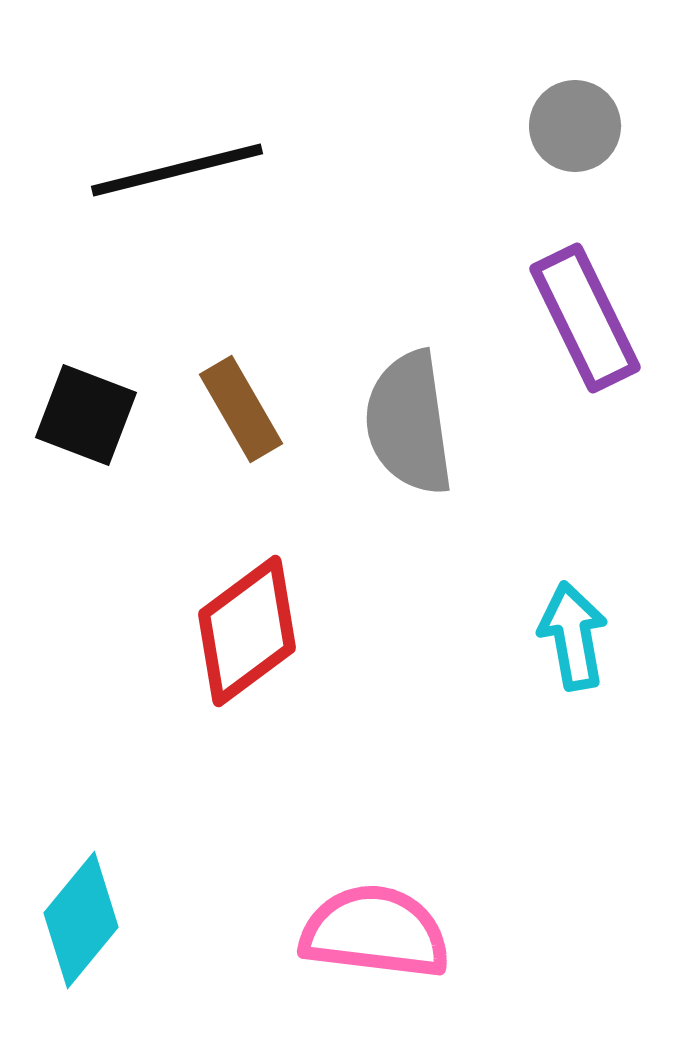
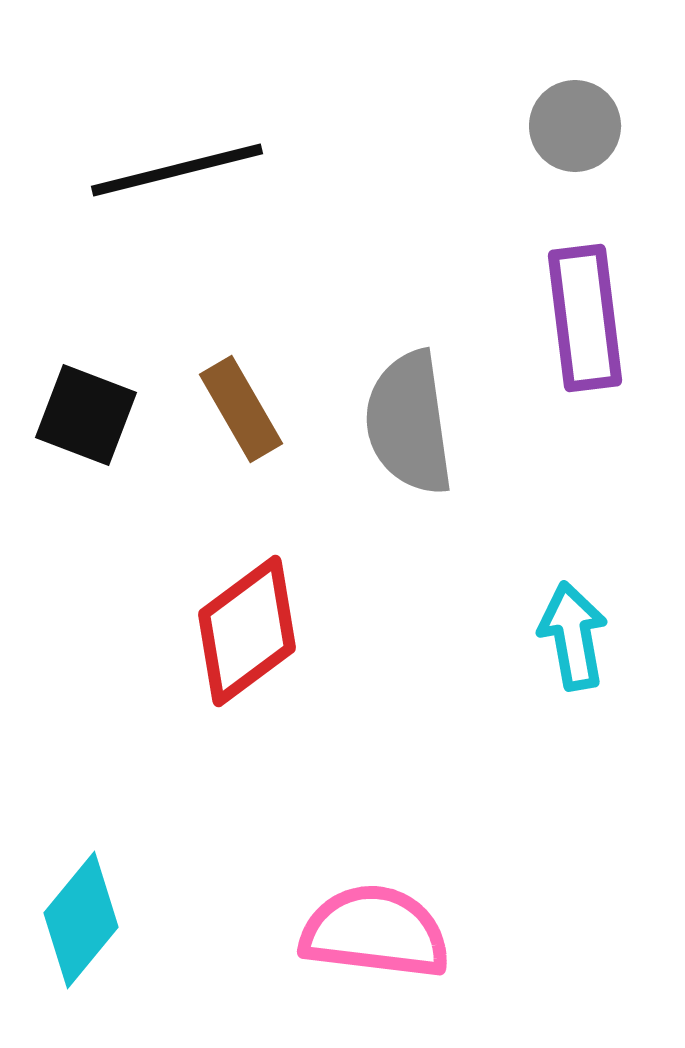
purple rectangle: rotated 19 degrees clockwise
